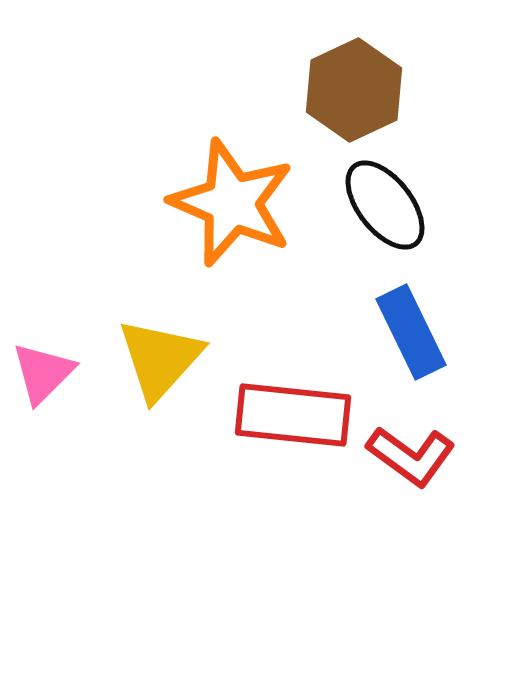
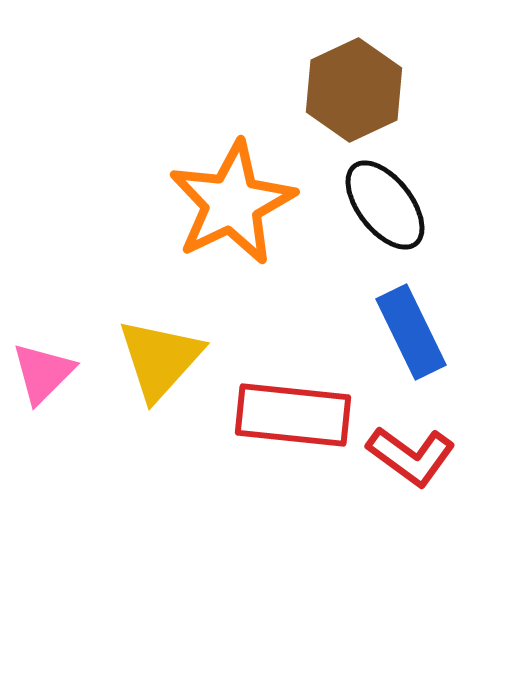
orange star: rotated 23 degrees clockwise
